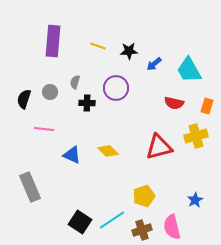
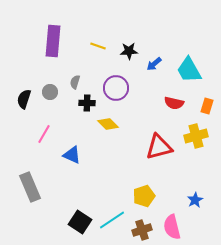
pink line: moved 5 px down; rotated 66 degrees counterclockwise
yellow diamond: moved 27 px up
